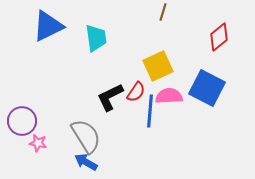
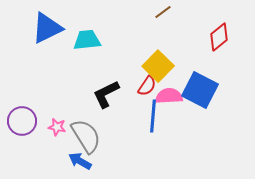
brown line: rotated 36 degrees clockwise
blue triangle: moved 1 px left, 2 px down
cyan trapezoid: moved 9 px left, 2 px down; rotated 88 degrees counterclockwise
yellow square: rotated 20 degrees counterclockwise
blue square: moved 7 px left, 2 px down
red semicircle: moved 11 px right, 6 px up
black L-shape: moved 4 px left, 3 px up
blue line: moved 3 px right, 5 px down
pink star: moved 19 px right, 16 px up
blue arrow: moved 6 px left, 1 px up
